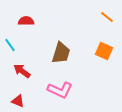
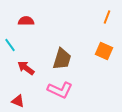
orange line: rotated 72 degrees clockwise
brown trapezoid: moved 1 px right, 6 px down
red arrow: moved 4 px right, 3 px up
